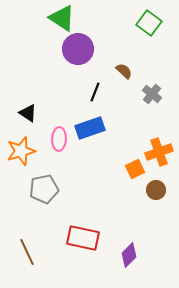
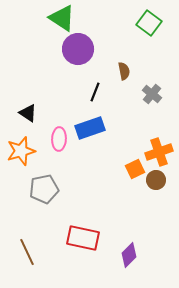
brown semicircle: rotated 36 degrees clockwise
brown circle: moved 10 px up
